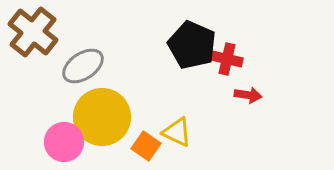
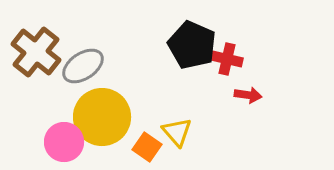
brown cross: moved 3 px right, 20 px down
yellow triangle: rotated 24 degrees clockwise
orange square: moved 1 px right, 1 px down
